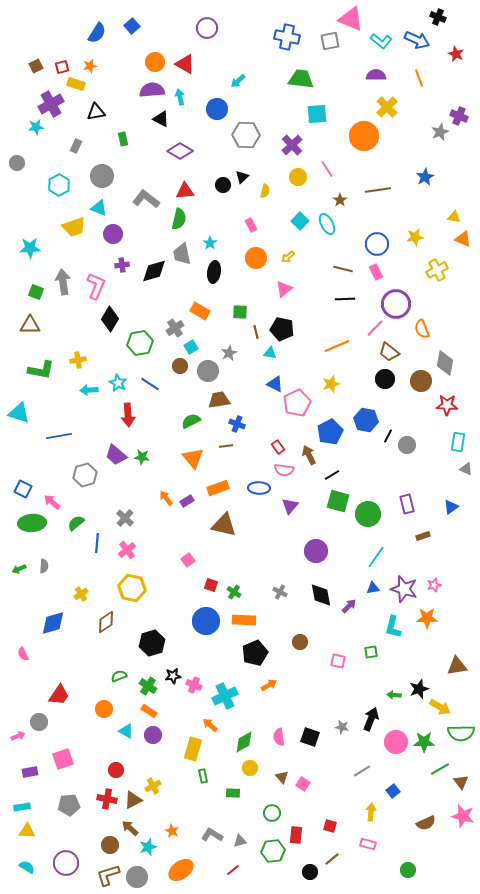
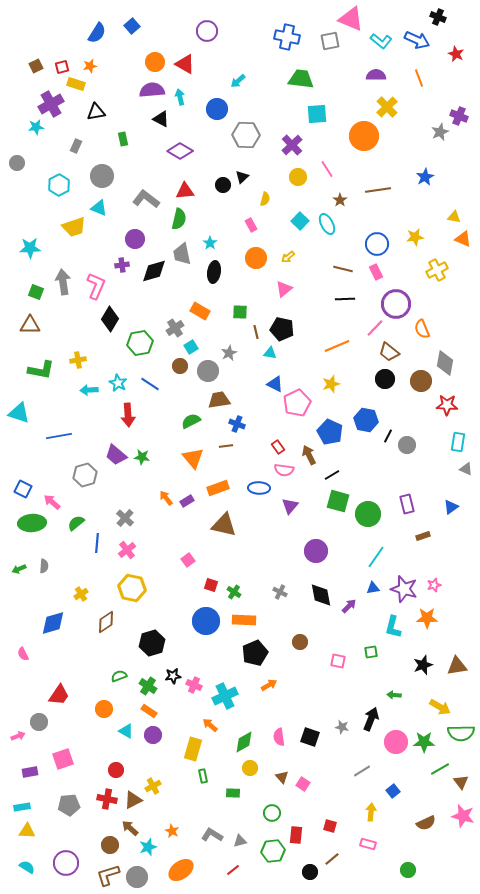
purple circle at (207, 28): moved 3 px down
yellow semicircle at (265, 191): moved 8 px down
purple circle at (113, 234): moved 22 px right, 5 px down
blue pentagon at (330, 432): rotated 20 degrees counterclockwise
black star at (419, 689): moved 4 px right, 24 px up
